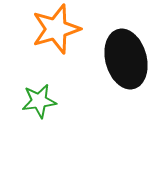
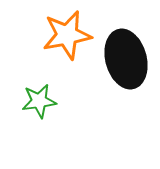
orange star: moved 11 px right, 6 px down; rotated 6 degrees clockwise
